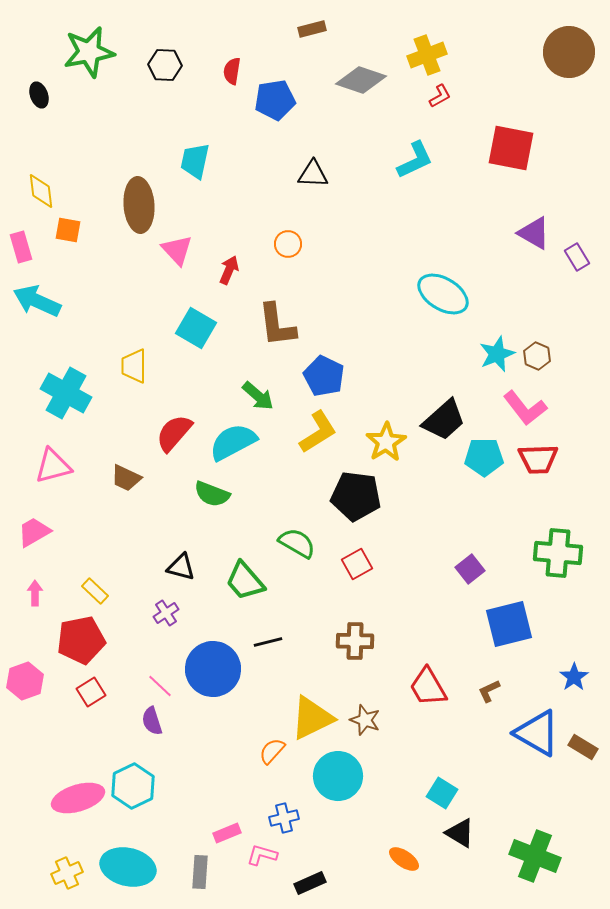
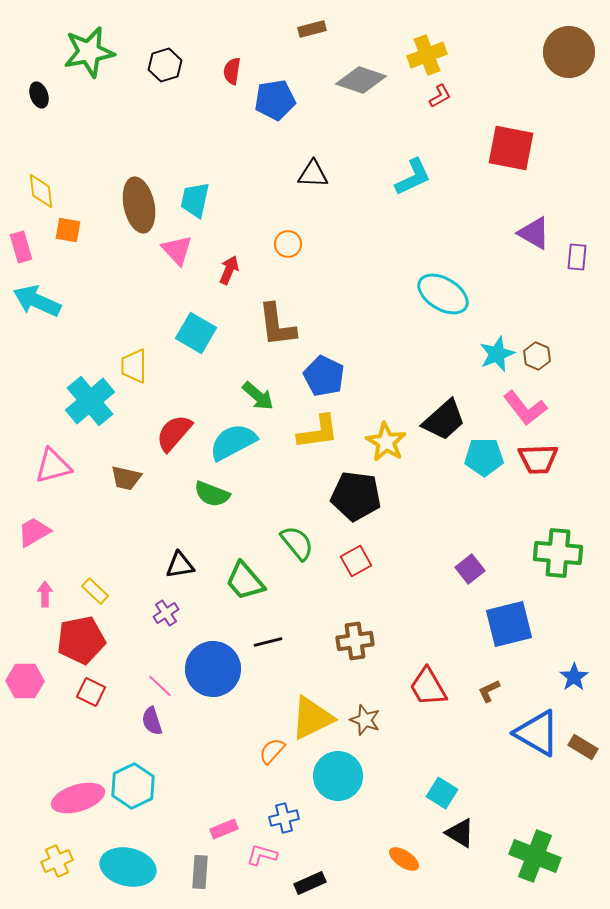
black hexagon at (165, 65): rotated 20 degrees counterclockwise
cyan L-shape at (415, 160): moved 2 px left, 17 px down
cyan trapezoid at (195, 161): moved 39 px down
brown ellipse at (139, 205): rotated 8 degrees counterclockwise
purple rectangle at (577, 257): rotated 36 degrees clockwise
cyan square at (196, 328): moved 5 px down
cyan cross at (66, 393): moved 24 px right, 8 px down; rotated 21 degrees clockwise
yellow L-shape at (318, 432): rotated 24 degrees clockwise
yellow star at (386, 442): rotated 9 degrees counterclockwise
brown trapezoid at (126, 478): rotated 12 degrees counterclockwise
green semicircle at (297, 543): rotated 21 degrees clockwise
red square at (357, 564): moved 1 px left, 3 px up
black triangle at (181, 567): moved 1 px left, 2 px up; rotated 24 degrees counterclockwise
pink arrow at (35, 593): moved 10 px right, 1 px down
brown cross at (355, 641): rotated 9 degrees counterclockwise
pink hexagon at (25, 681): rotated 21 degrees clockwise
red square at (91, 692): rotated 32 degrees counterclockwise
pink rectangle at (227, 833): moved 3 px left, 4 px up
yellow cross at (67, 873): moved 10 px left, 12 px up
